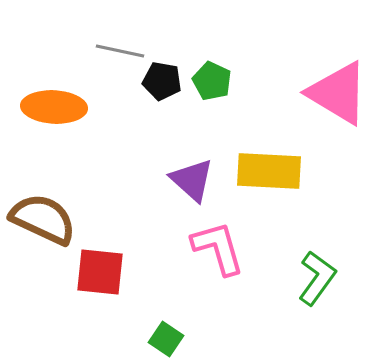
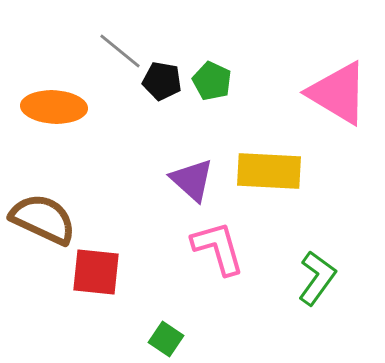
gray line: rotated 27 degrees clockwise
red square: moved 4 px left
